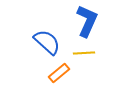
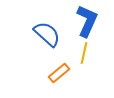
blue semicircle: moved 8 px up
yellow line: rotated 75 degrees counterclockwise
